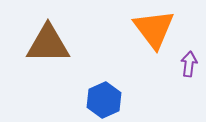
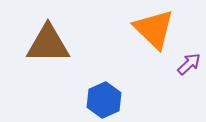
orange triangle: rotated 9 degrees counterclockwise
purple arrow: rotated 40 degrees clockwise
